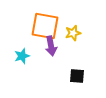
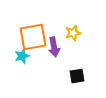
orange square: moved 12 px left, 11 px down; rotated 20 degrees counterclockwise
purple arrow: moved 3 px right, 1 px down
black square: rotated 14 degrees counterclockwise
